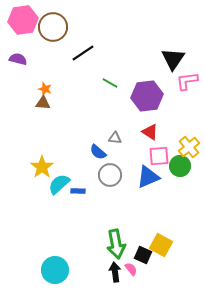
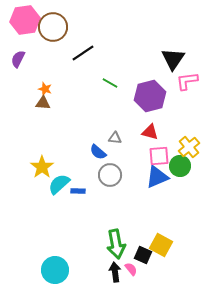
pink hexagon: moved 2 px right
purple semicircle: rotated 78 degrees counterclockwise
purple hexagon: moved 3 px right; rotated 8 degrees counterclockwise
red triangle: rotated 18 degrees counterclockwise
blue triangle: moved 9 px right
